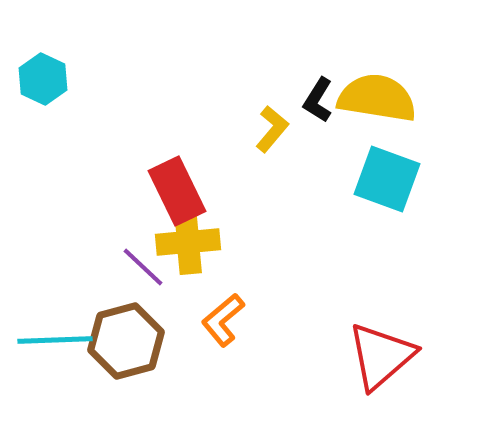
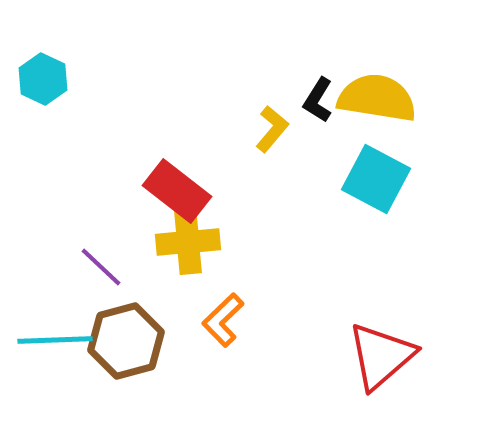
cyan square: moved 11 px left; rotated 8 degrees clockwise
red rectangle: rotated 26 degrees counterclockwise
purple line: moved 42 px left
orange L-shape: rotated 4 degrees counterclockwise
